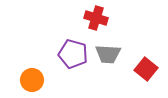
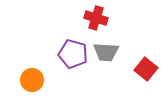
gray trapezoid: moved 2 px left, 2 px up
